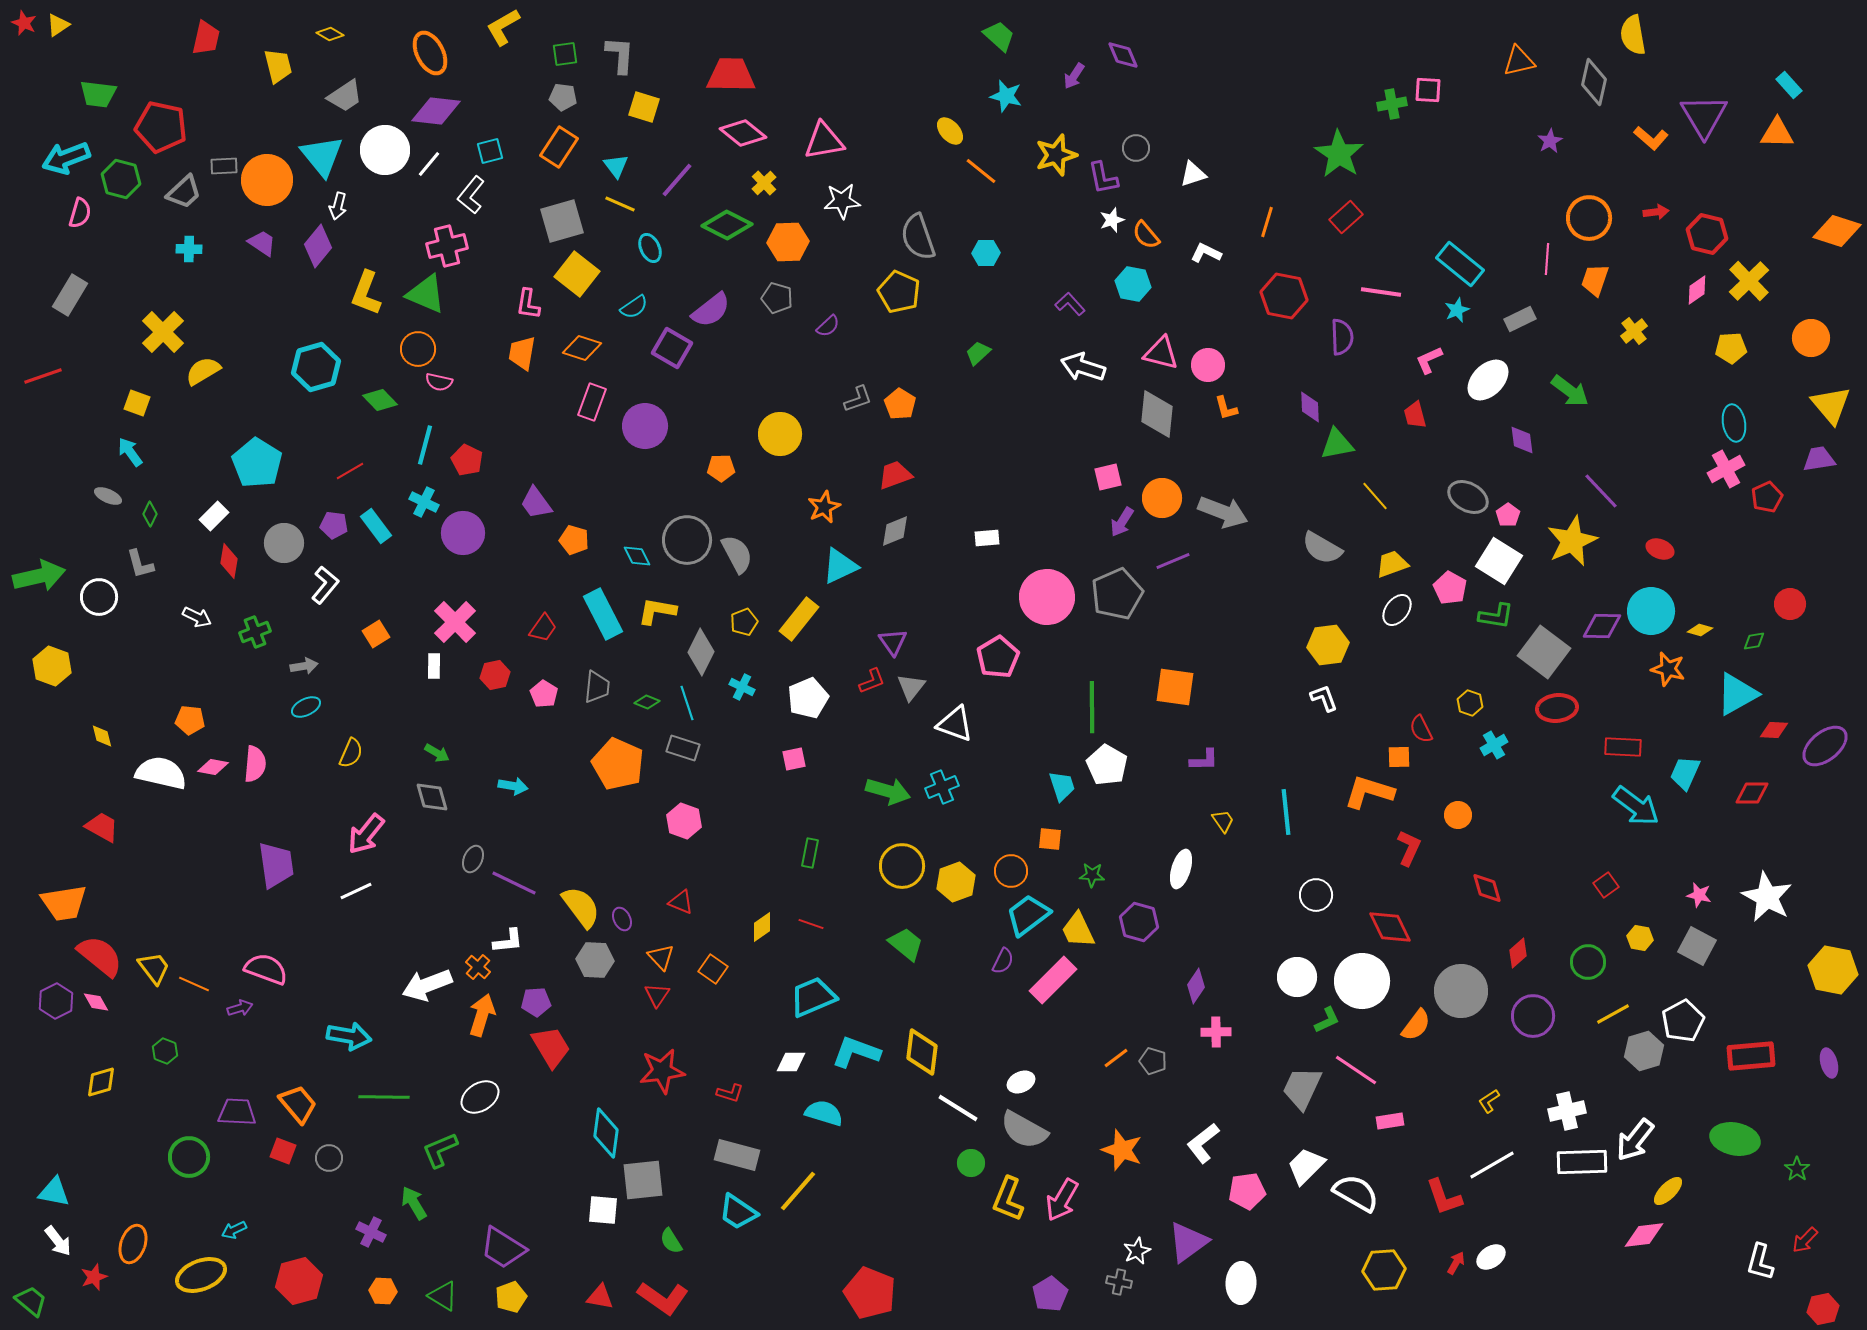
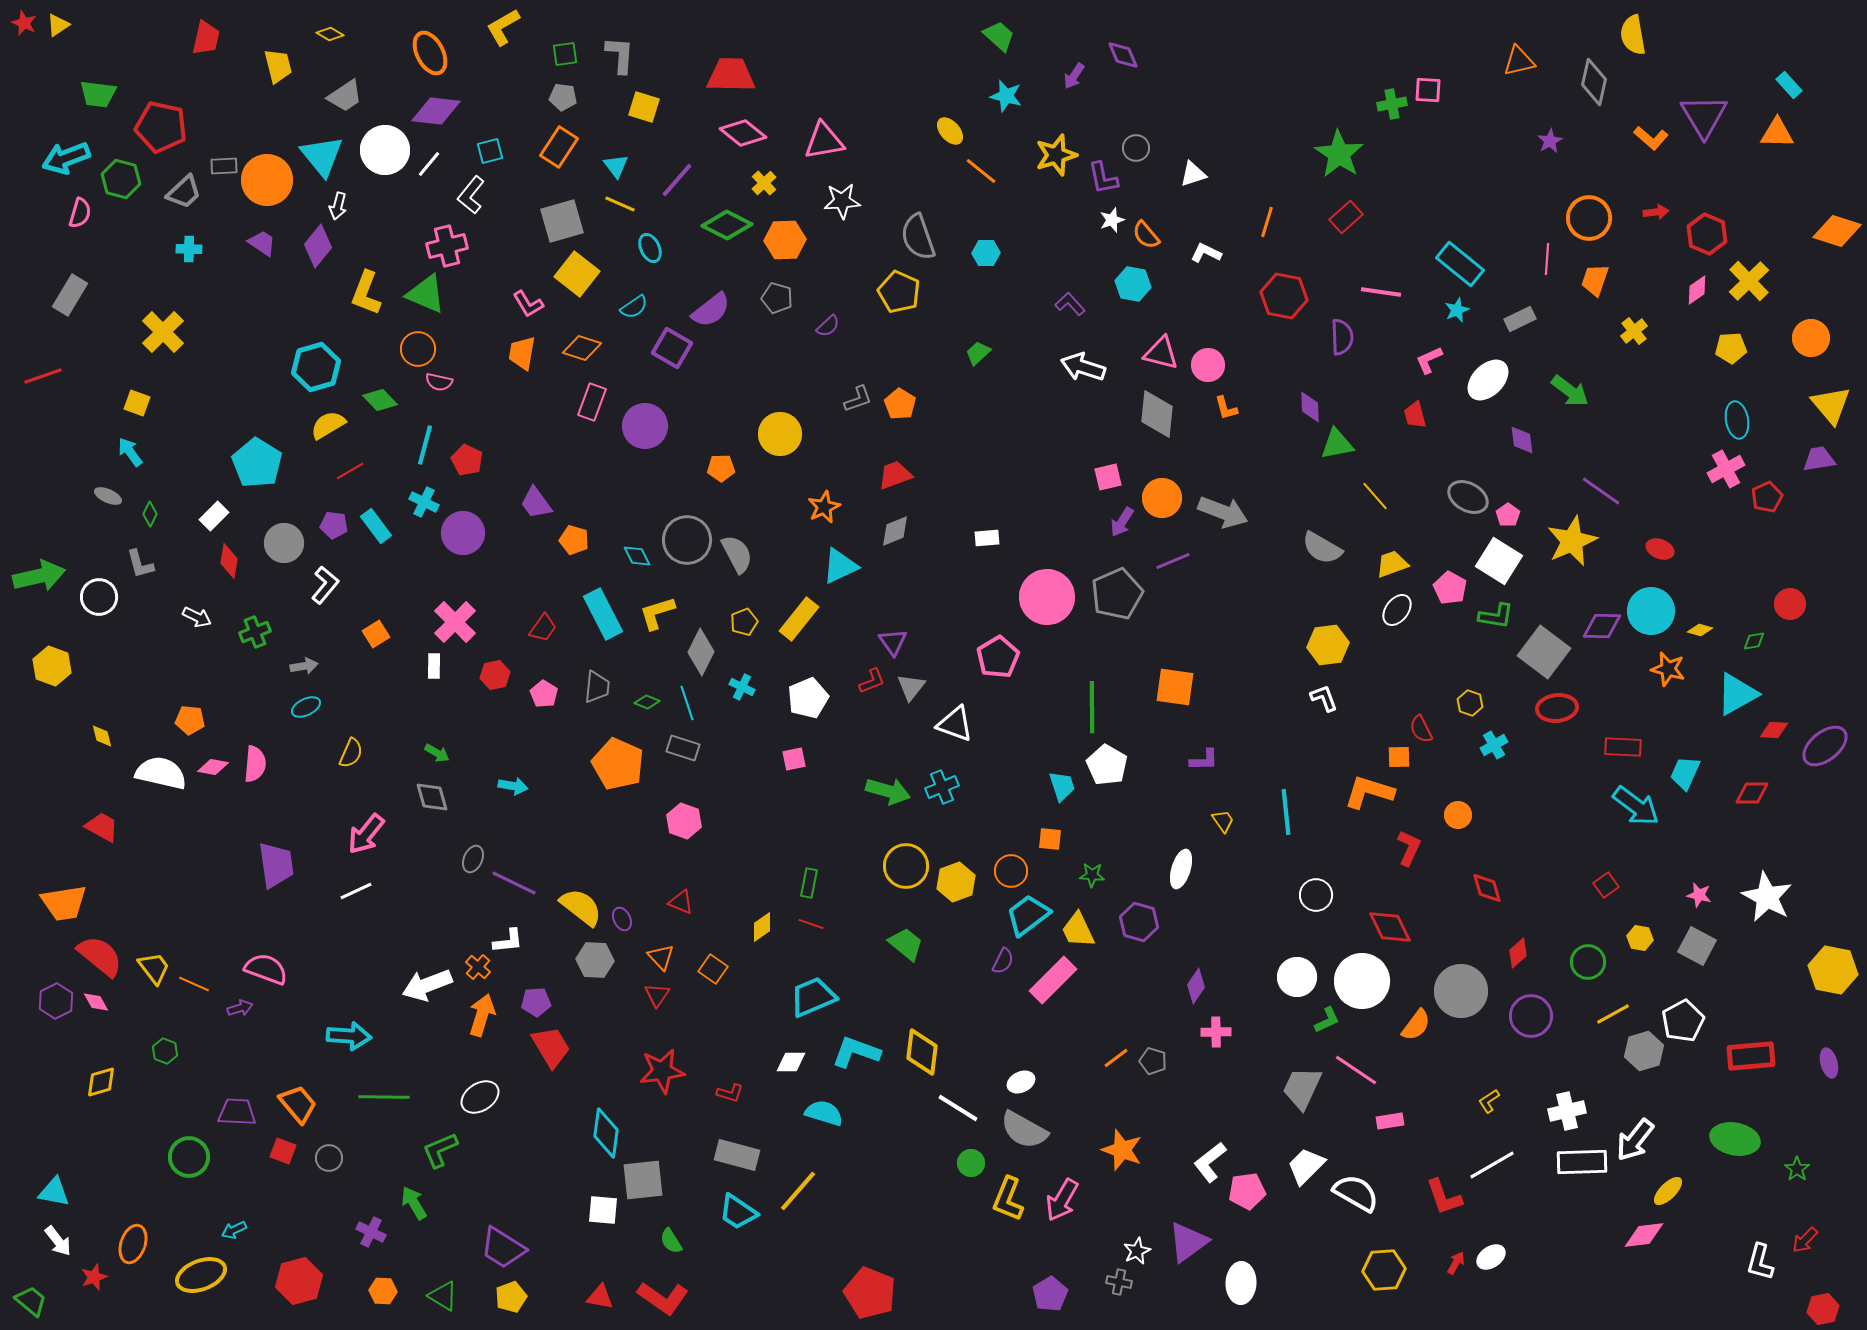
red hexagon at (1707, 234): rotated 9 degrees clockwise
orange hexagon at (788, 242): moved 3 px left, 2 px up
pink L-shape at (528, 304): rotated 40 degrees counterclockwise
yellow semicircle at (203, 371): moved 125 px right, 54 px down
cyan ellipse at (1734, 423): moved 3 px right, 3 px up
purple line at (1601, 491): rotated 12 degrees counterclockwise
yellow L-shape at (657, 611): moved 2 px down; rotated 27 degrees counterclockwise
green rectangle at (810, 853): moved 1 px left, 30 px down
yellow circle at (902, 866): moved 4 px right
yellow semicircle at (581, 907): rotated 15 degrees counterclockwise
purple circle at (1533, 1016): moved 2 px left
cyan arrow at (349, 1036): rotated 6 degrees counterclockwise
white L-shape at (1203, 1143): moved 7 px right, 19 px down
